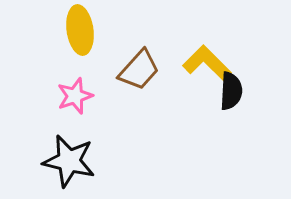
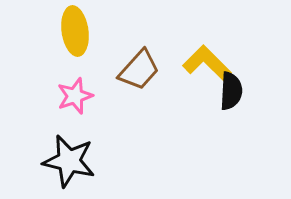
yellow ellipse: moved 5 px left, 1 px down
